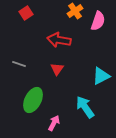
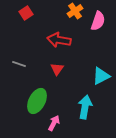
green ellipse: moved 4 px right, 1 px down
cyan arrow: rotated 45 degrees clockwise
